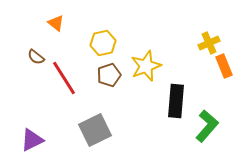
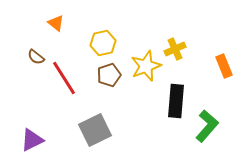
yellow cross: moved 34 px left, 6 px down
